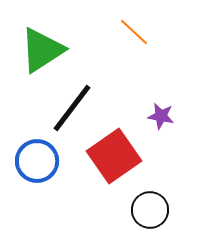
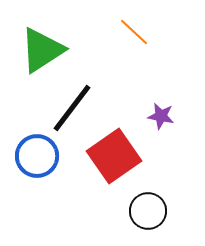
blue circle: moved 5 px up
black circle: moved 2 px left, 1 px down
